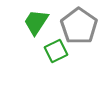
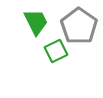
green trapezoid: rotated 120 degrees clockwise
